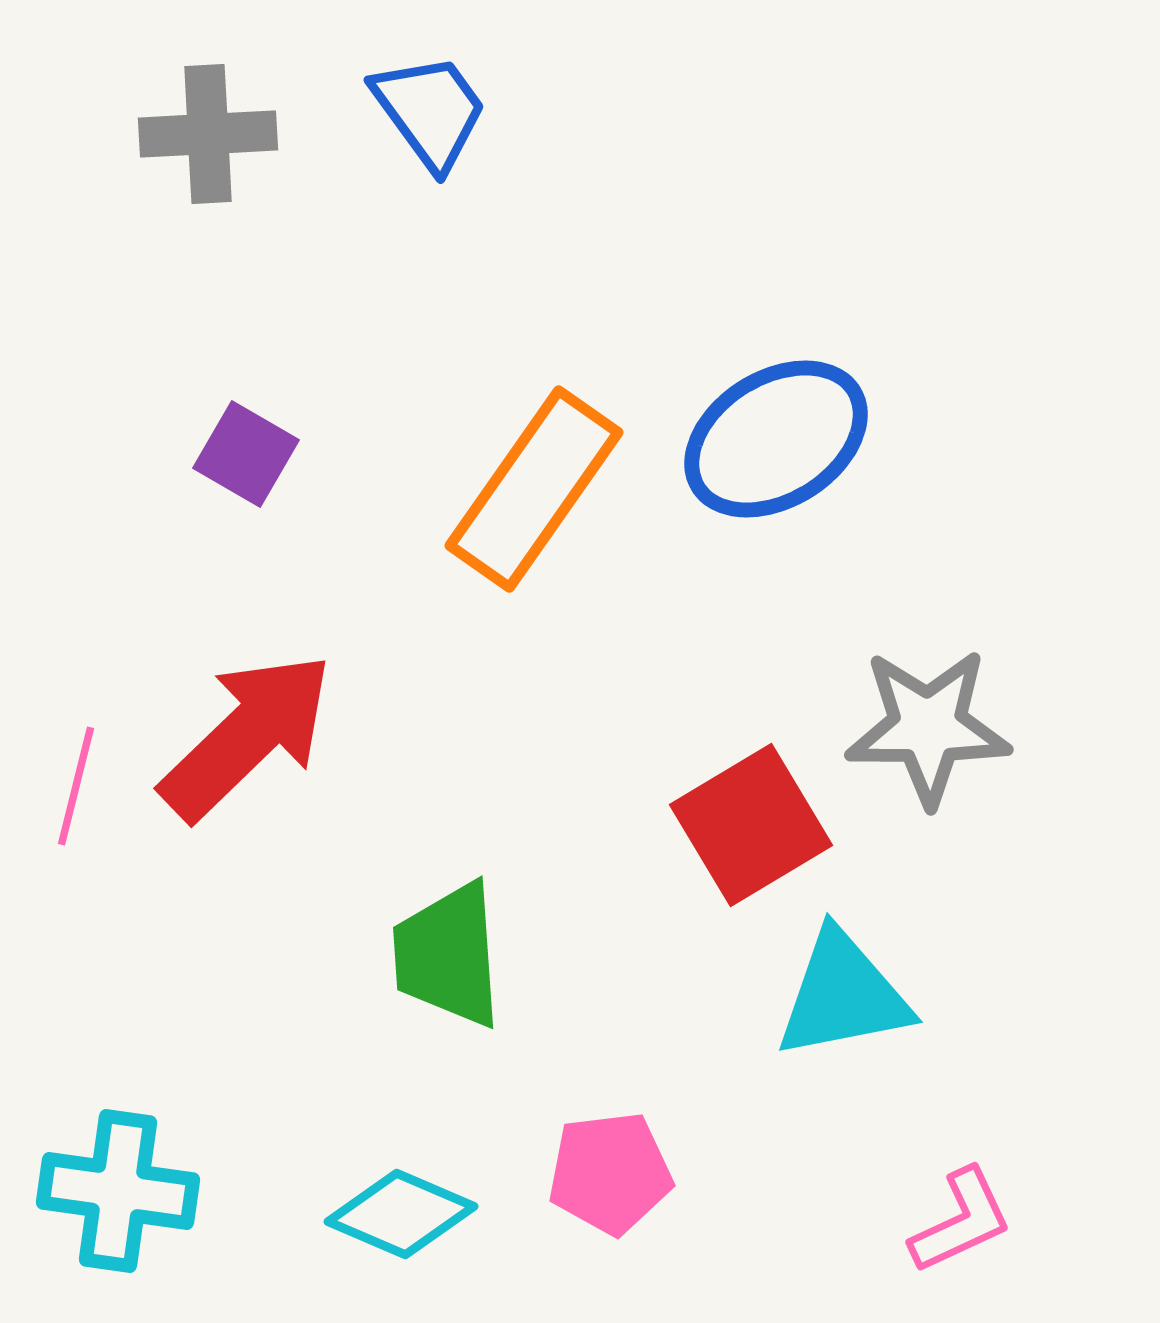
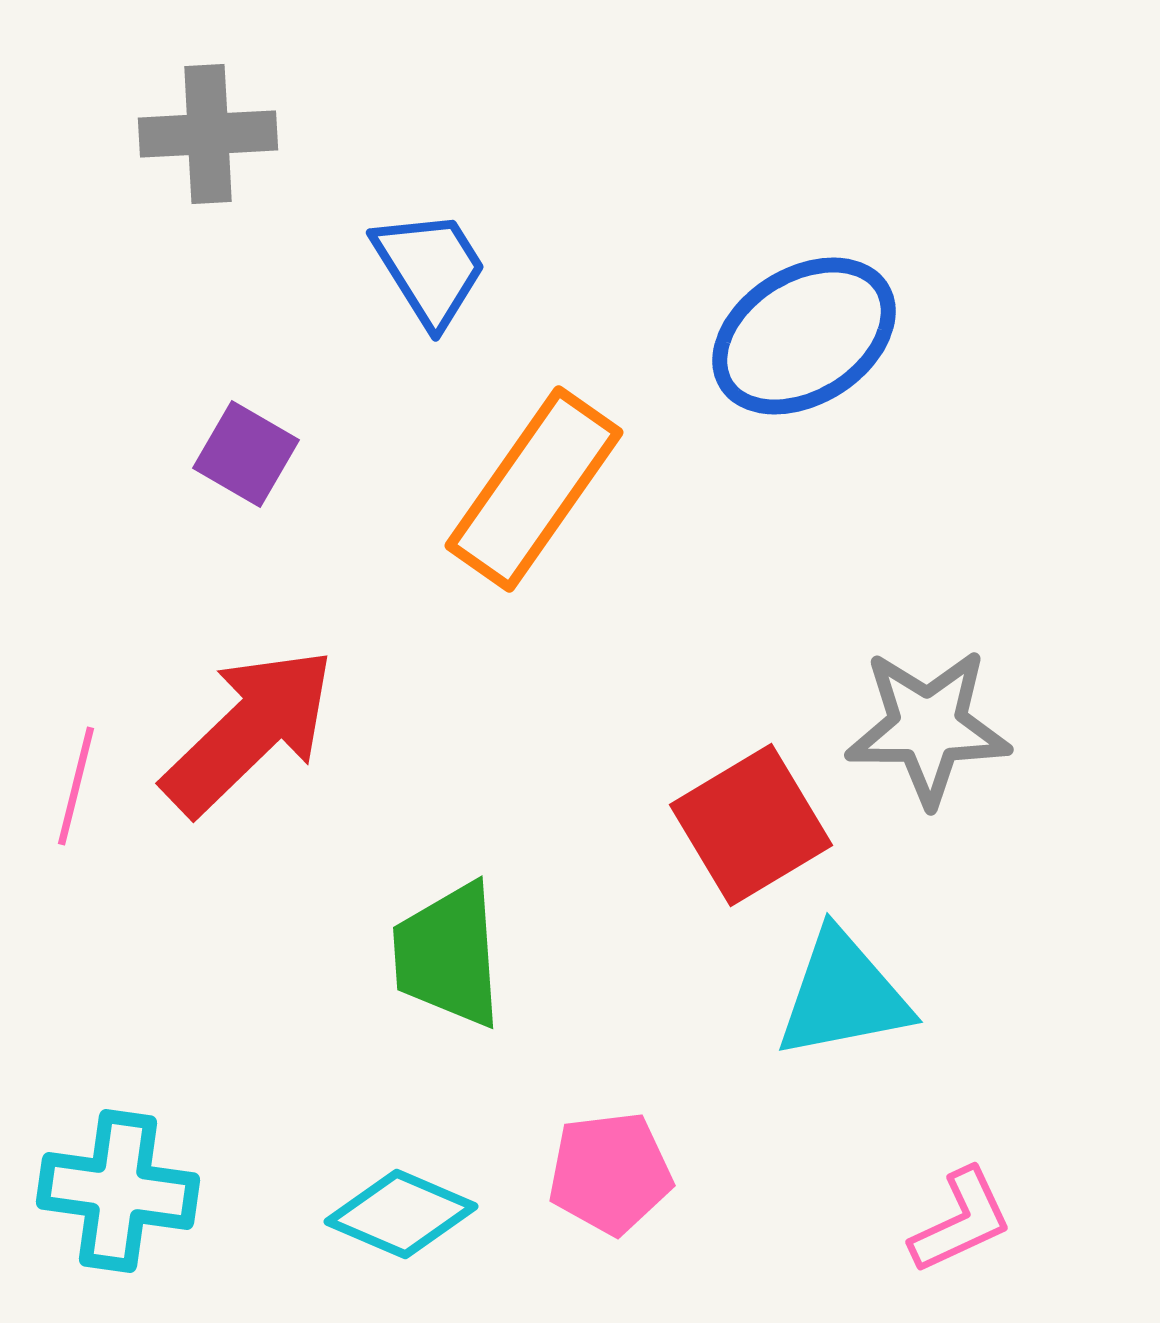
blue trapezoid: moved 157 px down; rotated 4 degrees clockwise
blue ellipse: moved 28 px right, 103 px up
red arrow: moved 2 px right, 5 px up
